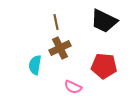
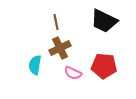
pink semicircle: moved 14 px up
